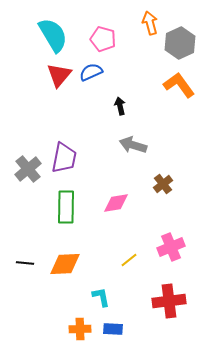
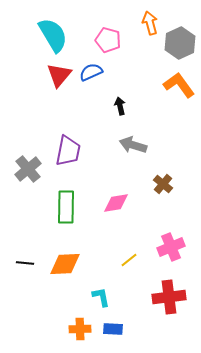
pink pentagon: moved 5 px right, 1 px down
purple trapezoid: moved 4 px right, 7 px up
brown cross: rotated 12 degrees counterclockwise
red cross: moved 4 px up
